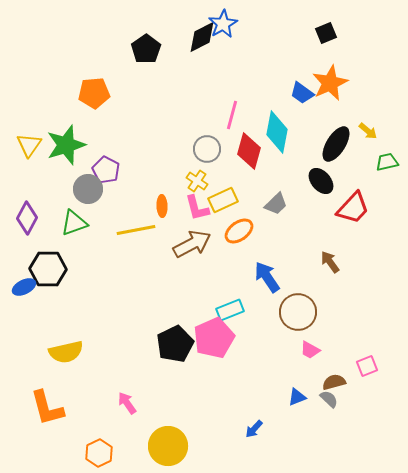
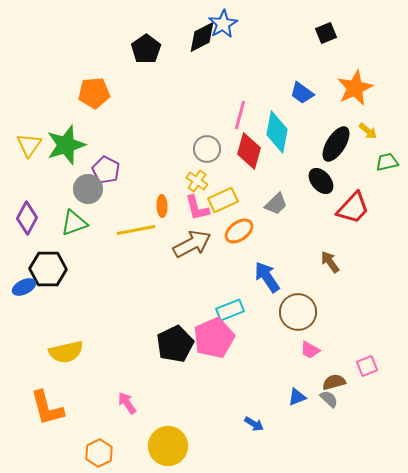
orange star at (330, 83): moved 25 px right, 5 px down
pink line at (232, 115): moved 8 px right
blue arrow at (254, 429): moved 5 px up; rotated 102 degrees counterclockwise
